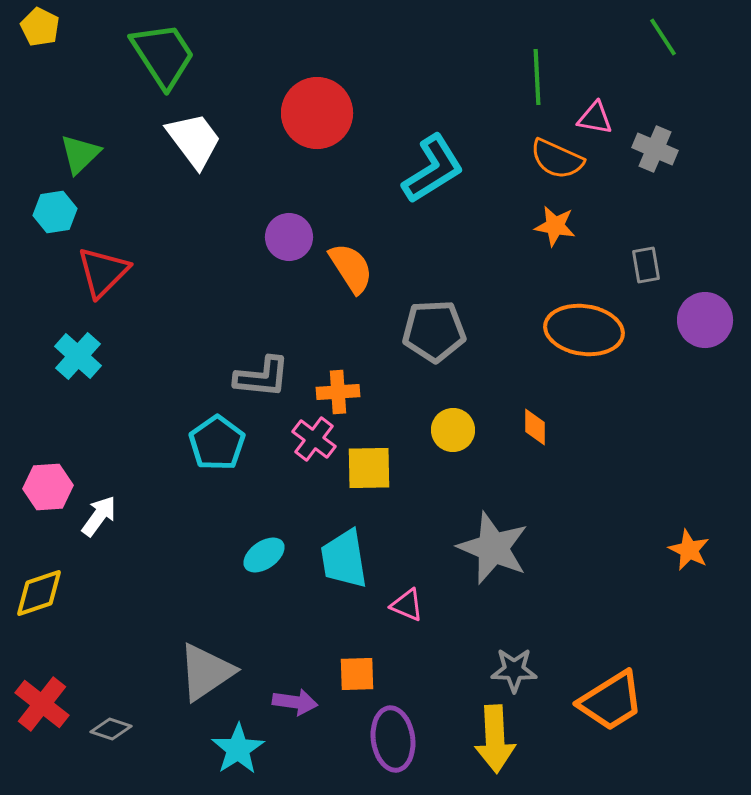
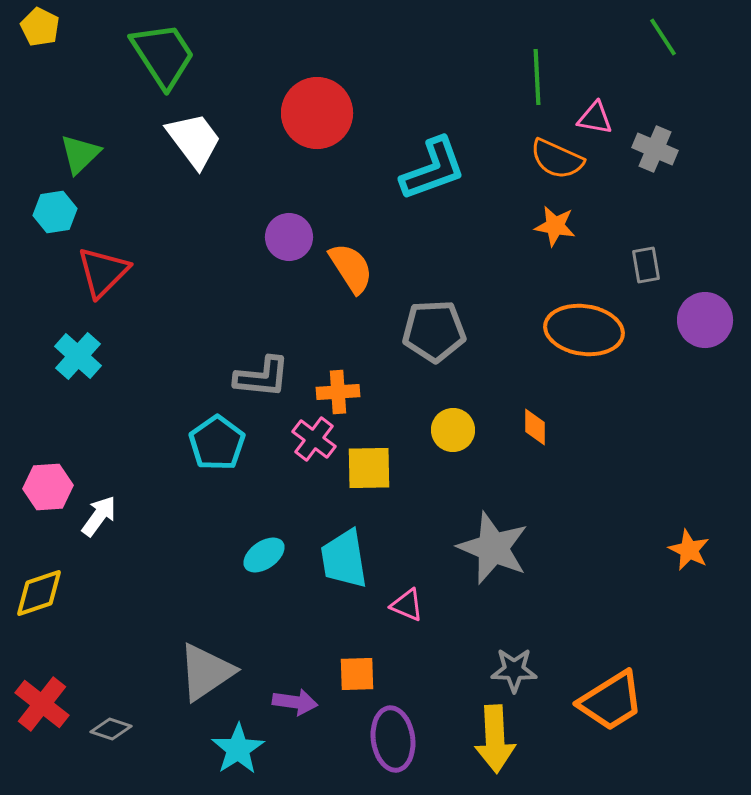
cyan L-shape at (433, 169): rotated 12 degrees clockwise
